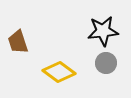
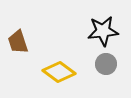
gray circle: moved 1 px down
